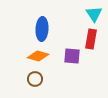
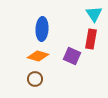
purple square: rotated 18 degrees clockwise
